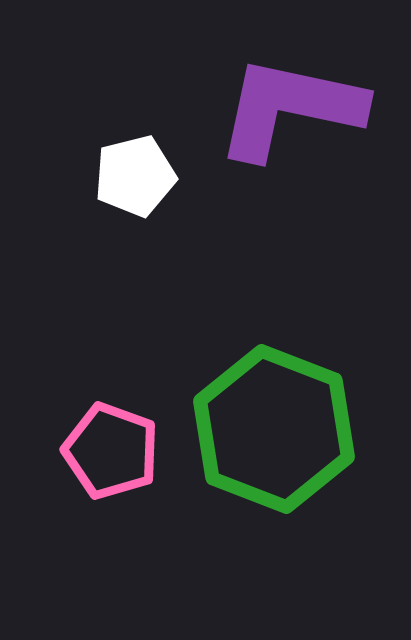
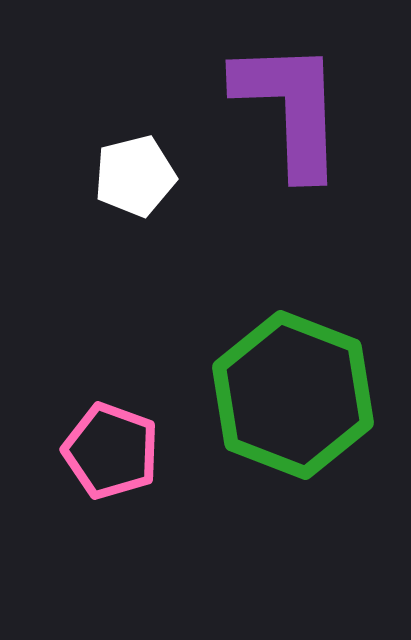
purple L-shape: rotated 76 degrees clockwise
green hexagon: moved 19 px right, 34 px up
